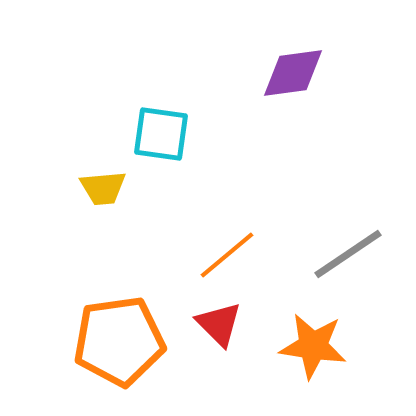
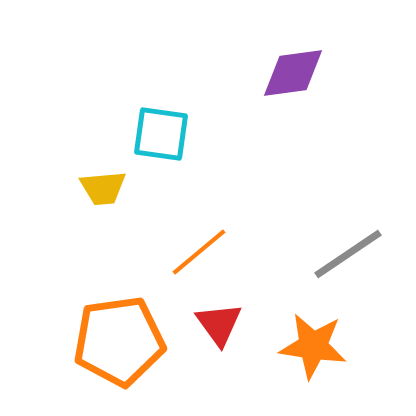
orange line: moved 28 px left, 3 px up
red triangle: rotated 9 degrees clockwise
